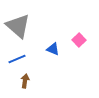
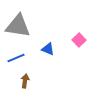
gray triangle: rotated 32 degrees counterclockwise
blue triangle: moved 5 px left
blue line: moved 1 px left, 1 px up
